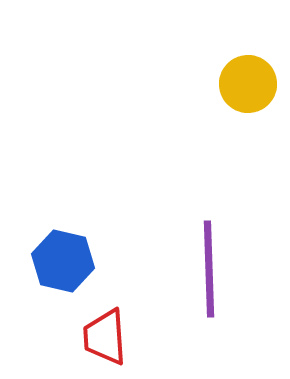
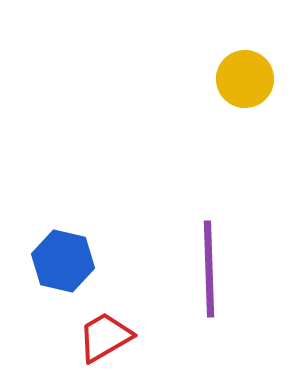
yellow circle: moved 3 px left, 5 px up
red trapezoid: rotated 64 degrees clockwise
